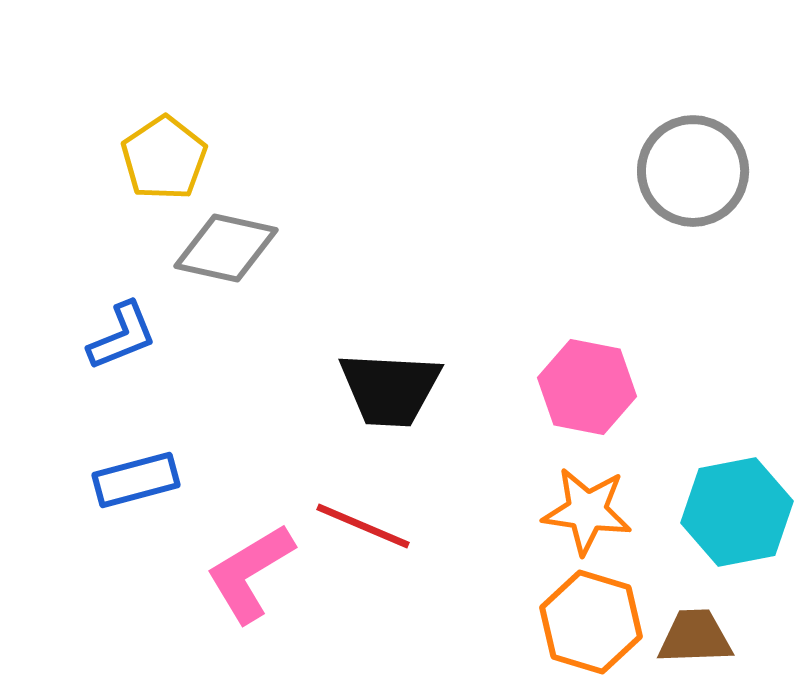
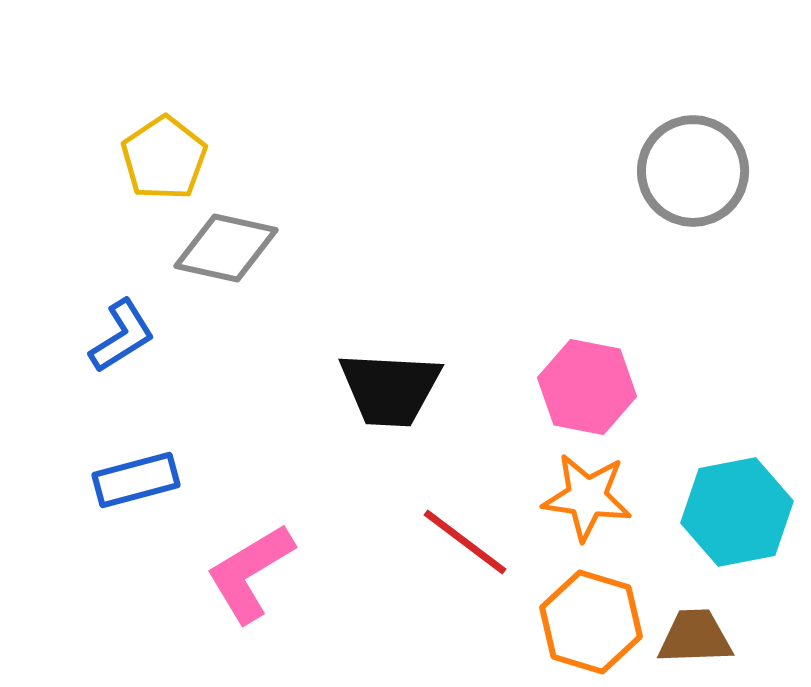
blue L-shape: rotated 10 degrees counterclockwise
orange star: moved 14 px up
red line: moved 102 px right, 16 px down; rotated 14 degrees clockwise
